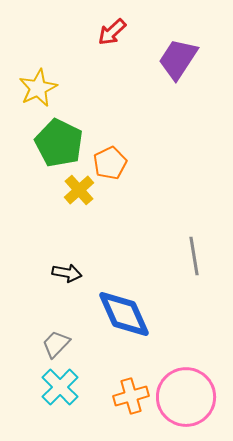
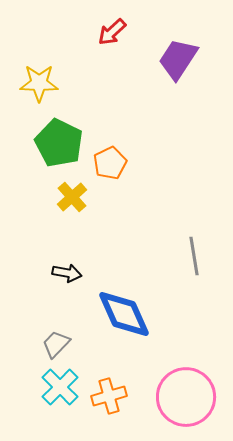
yellow star: moved 1 px right, 5 px up; rotated 27 degrees clockwise
yellow cross: moved 7 px left, 7 px down
orange cross: moved 22 px left
